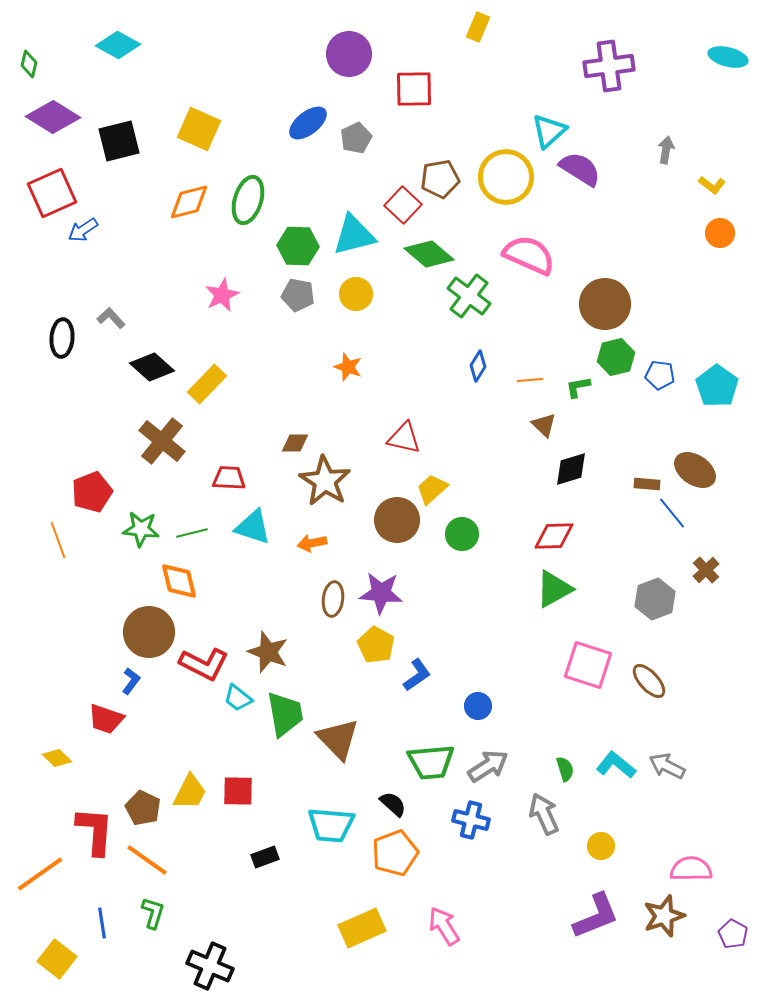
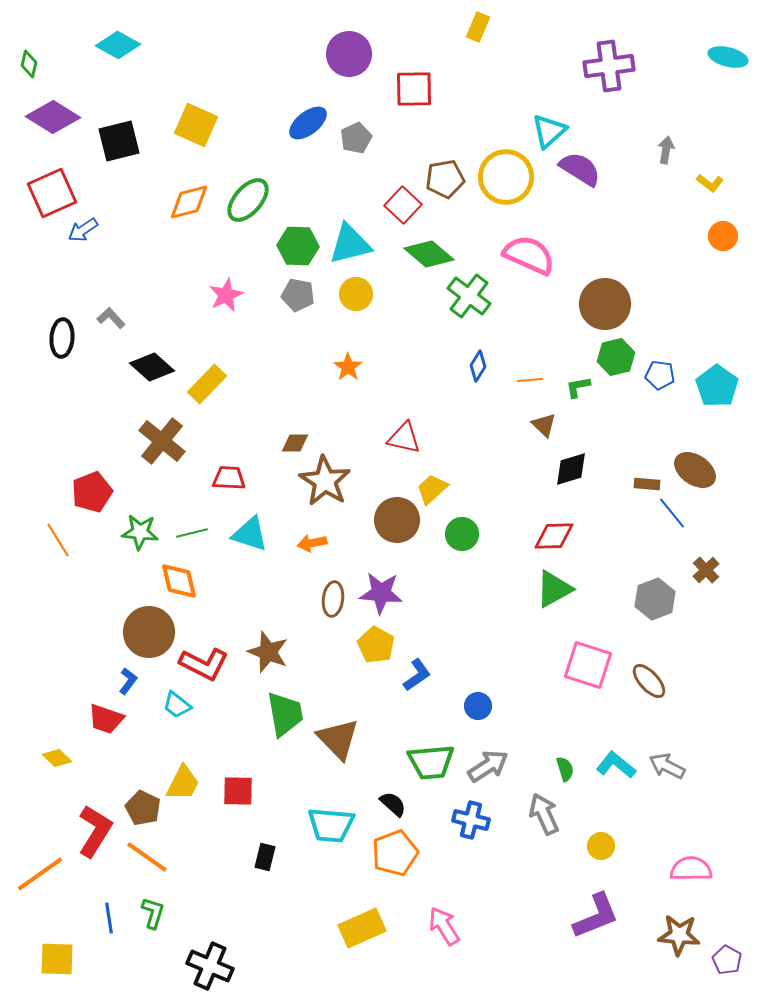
yellow square at (199, 129): moved 3 px left, 4 px up
brown pentagon at (440, 179): moved 5 px right
yellow L-shape at (712, 185): moved 2 px left, 2 px up
green ellipse at (248, 200): rotated 24 degrees clockwise
orange circle at (720, 233): moved 3 px right, 3 px down
cyan triangle at (354, 235): moved 4 px left, 9 px down
pink star at (222, 295): moved 4 px right
orange star at (348, 367): rotated 16 degrees clockwise
cyan triangle at (253, 527): moved 3 px left, 7 px down
green star at (141, 529): moved 1 px left, 3 px down
orange line at (58, 540): rotated 12 degrees counterclockwise
blue L-shape at (131, 681): moved 3 px left
cyan trapezoid at (238, 698): moved 61 px left, 7 px down
yellow trapezoid at (190, 792): moved 7 px left, 9 px up
red L-shape at (95, 831): rotated 28 degrees clockwise
black rectangle at (265, 857): rotated 56 degrees counterclockwise
orange line at (147, 860): moved 3 px up
brown star at (664, 916): moved 15 px right, 19 px down; rotated 24 degrees clockwise
blue line at (102, 923): moved 7 px right, 5 px up
purple pentagon at (733, 934): moved 6 px left, 26 px down
yellow square at (57, 959): rotated 36 degrees counterclockwise
